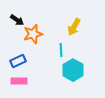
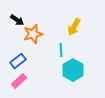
blue rectangle: rotated 14 degrees counterclockwise
pink rectangle: rotated 42 degrees counterclockwise
